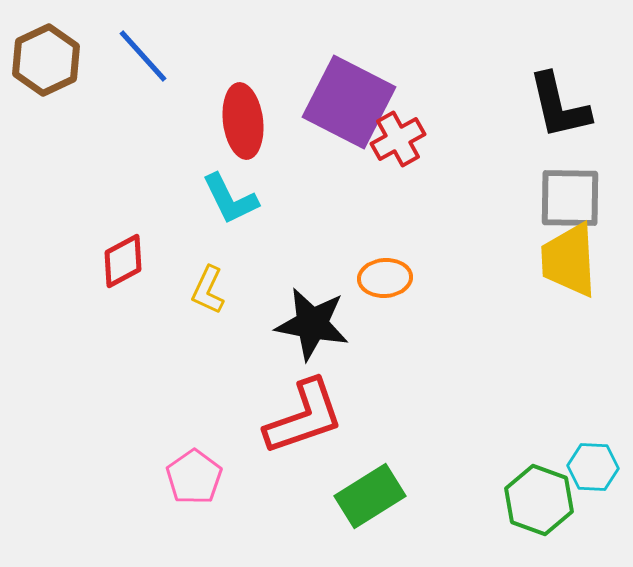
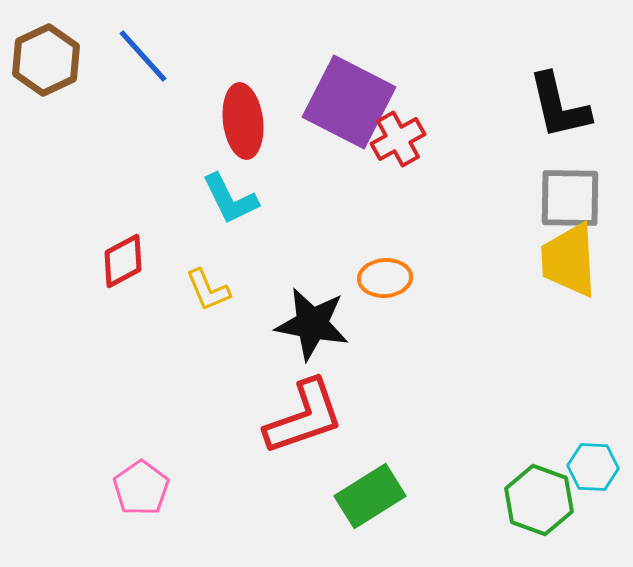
yellow L-shape: rotated 48 degrees counterclockwise
pink pentagon: moved 53 px left, 11 px down
